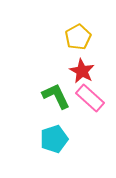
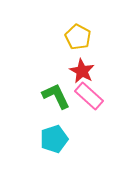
yellow pentagon: rotated 15 degrees counterclockwise
pink rectangle: moved 1 px left, 2 px up
